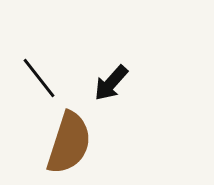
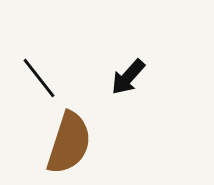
black arrow: moved 17 px right, 6 px up
